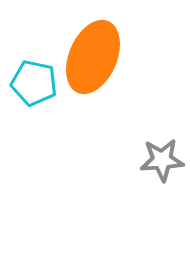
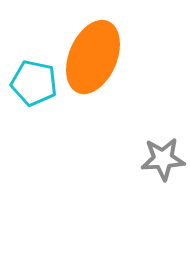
gray star: moved 1 px right, 1 px up
